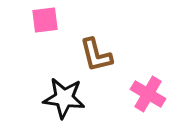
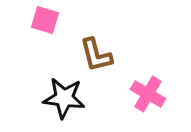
pink square: rotated 24 degrees clockwise
